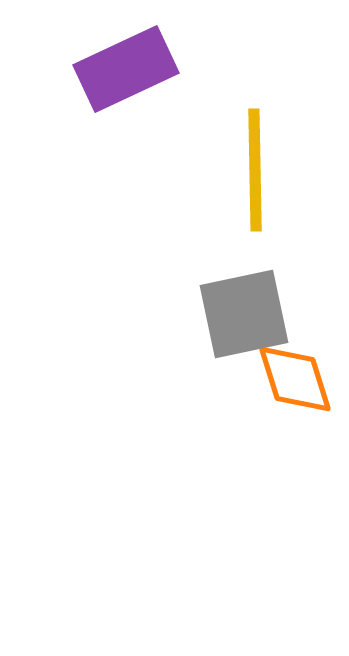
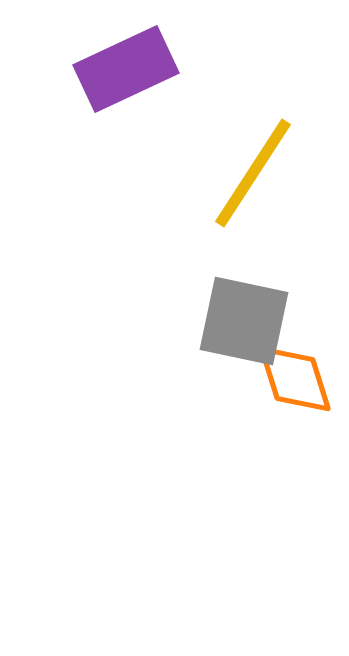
yellow line: moved 2 px left, 3 px down; rotated 34 degrees clockwise
gray square: moved 7 px down; rotated 24 degrees clockwise
